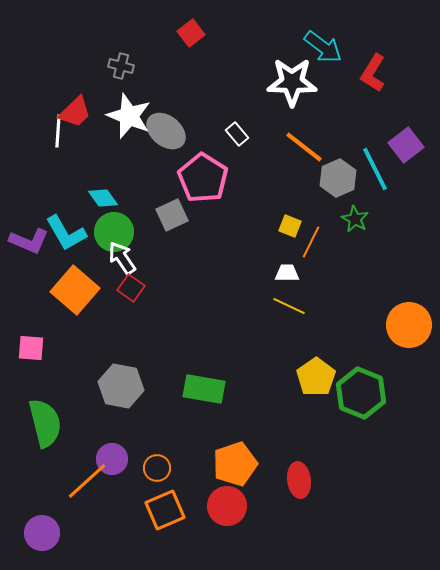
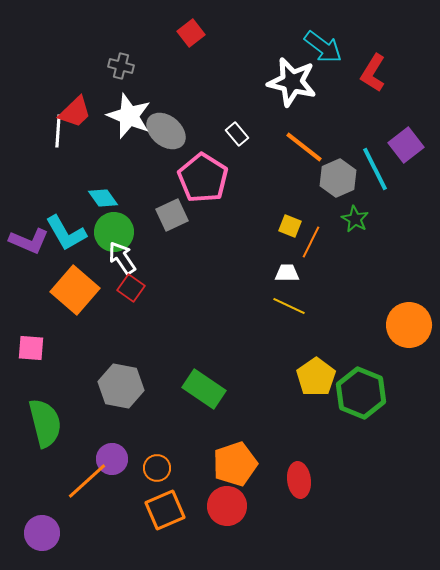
white star at (292, 82): rotated 12 degrees clockwise
green rectangle at (204, 389): rotated 24 degrees clockwise
